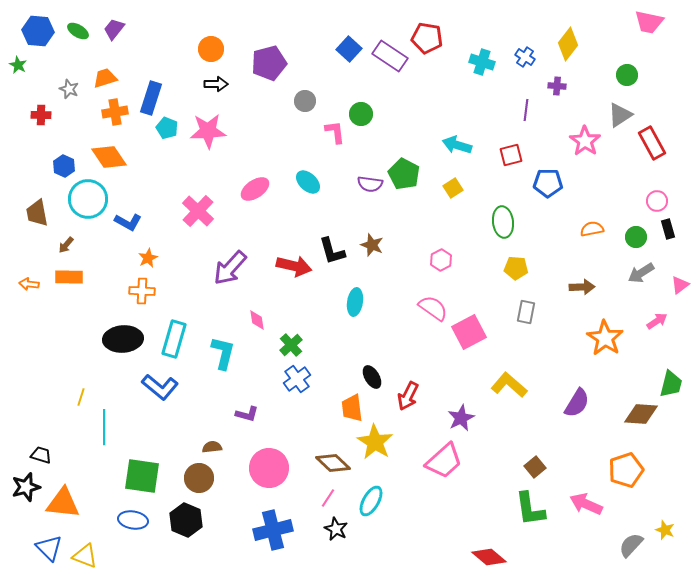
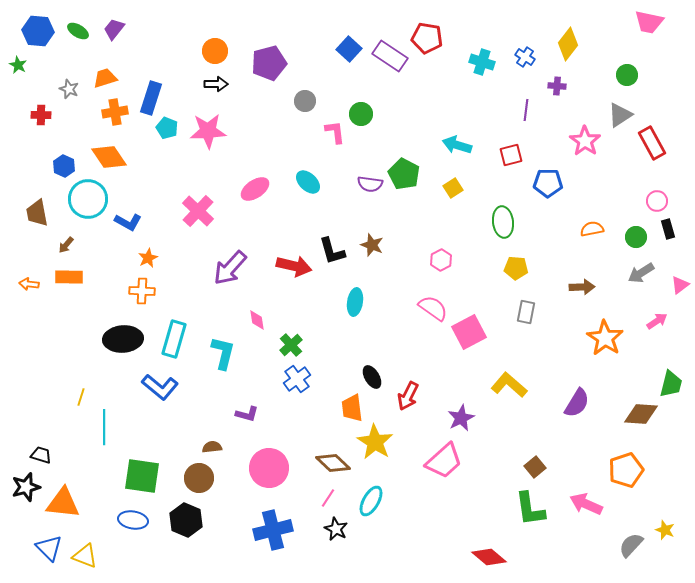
orange circle at (211, 49): moved 4 px right, 2 px down
